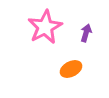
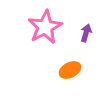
orange ellipse: moved 1 px left, 1 px down
